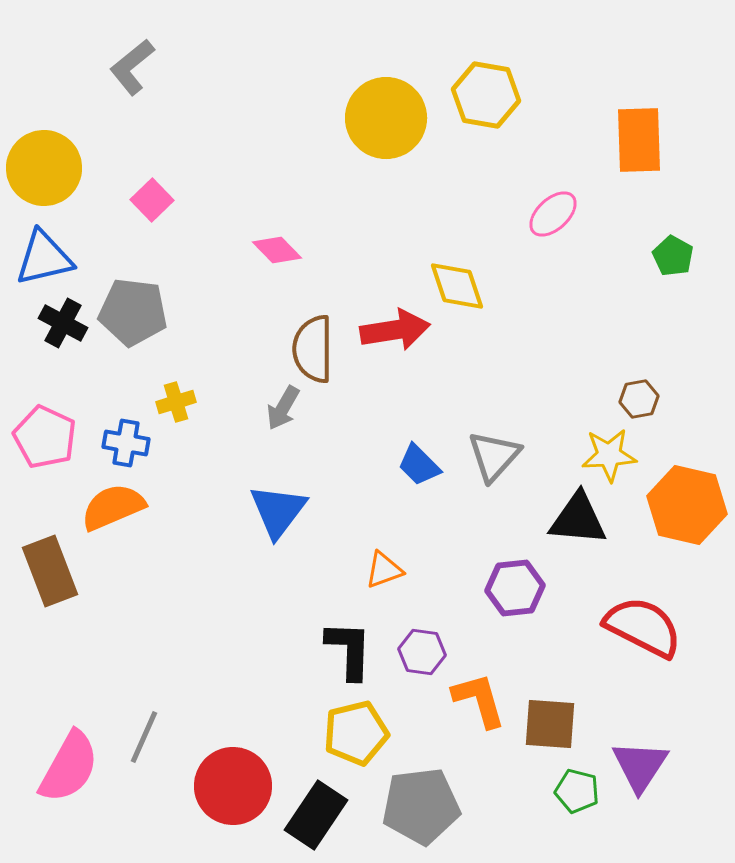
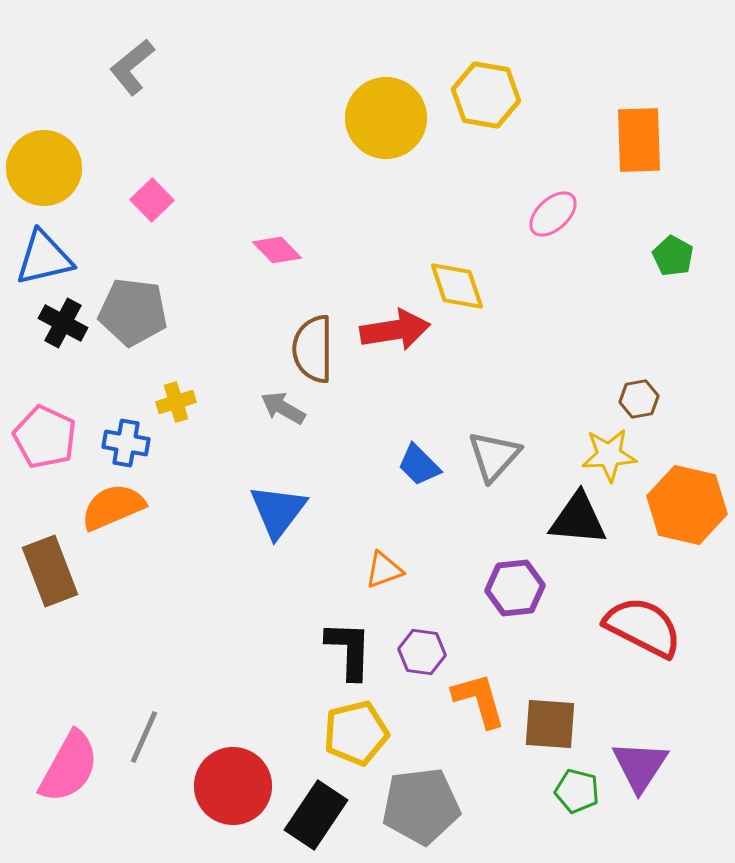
gray arrow at (283, 408): rotated 90 degrees clockwise
